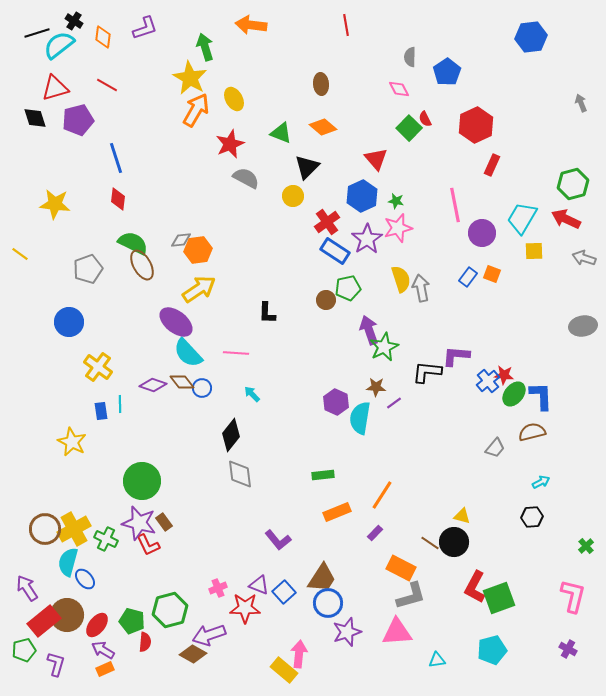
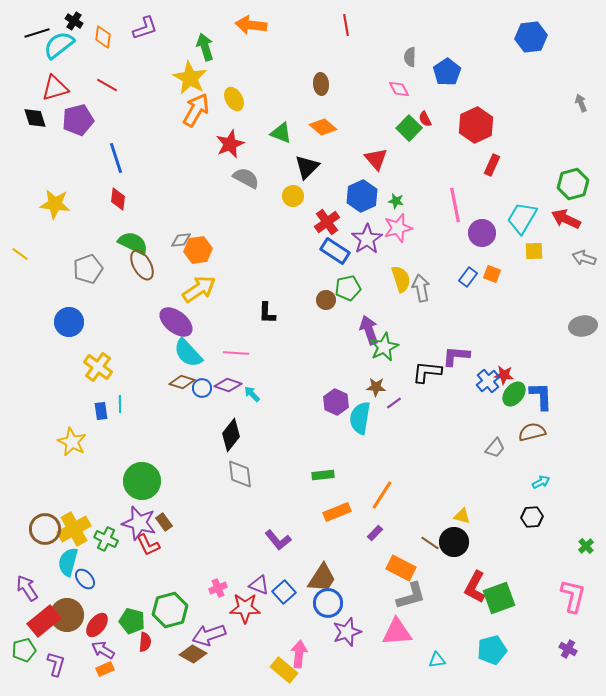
brown diamond at (182, 382): rotated 35 degrees counterclockwise
purple diamond at (153, 385): moved 75 px right
